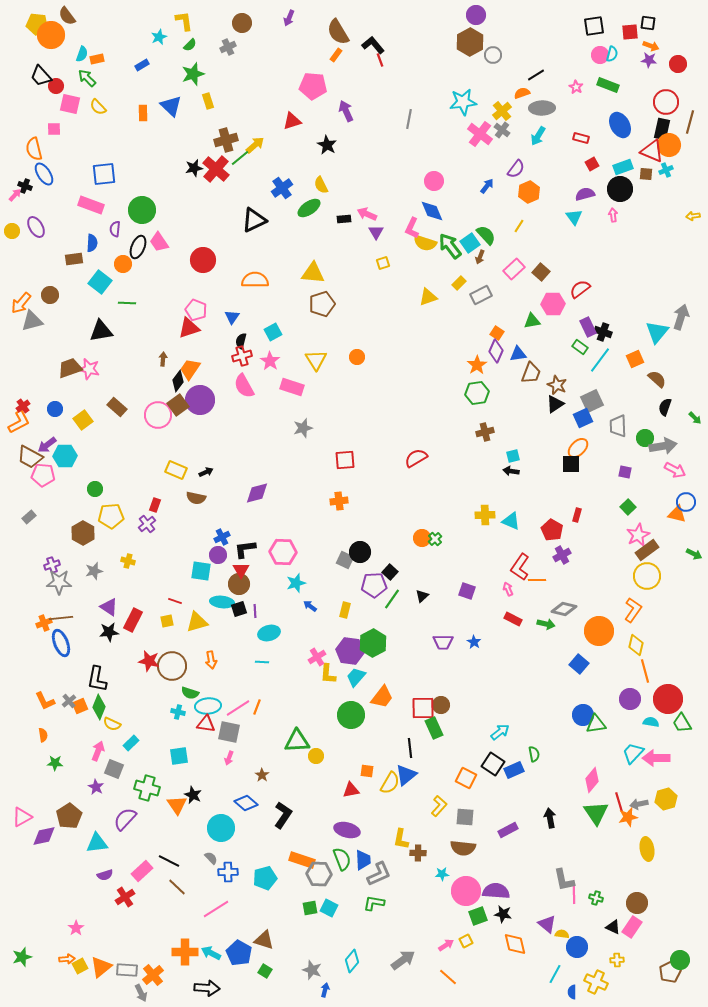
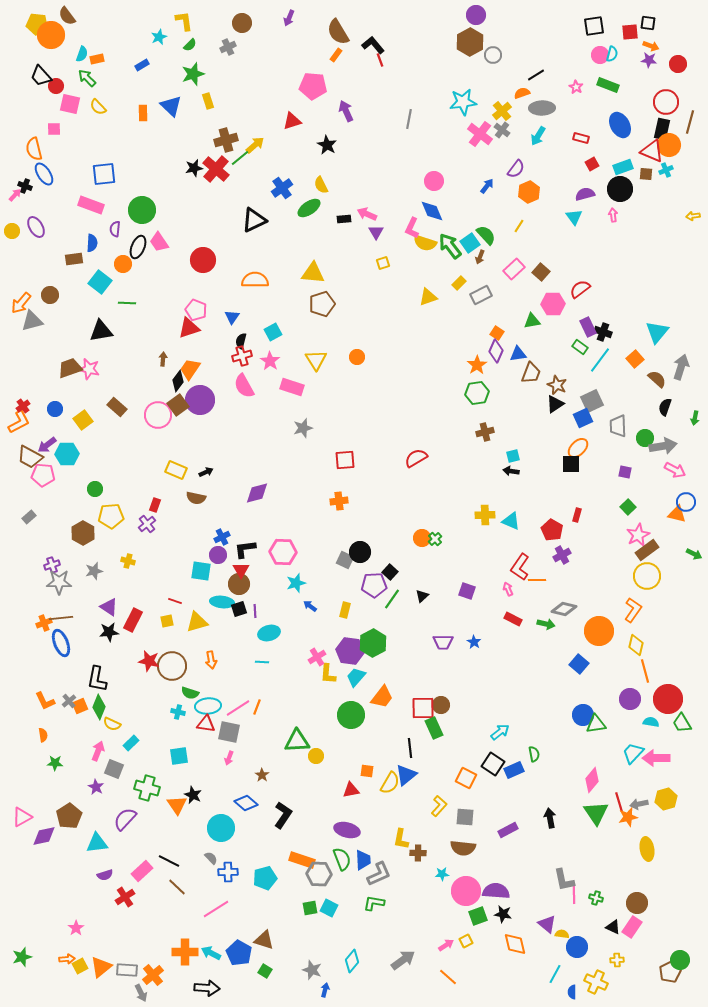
gray arrow at (681, 317): moved 50 px down
orange square at (635, 359): rotated 18 degrees counterclockwise
green arrow at (695, 418): rotated 56 degrees clockwise
cyan hexagon at (65, 456): moved 2 px right, 2 px up
